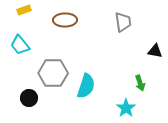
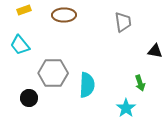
brown ellipse: moved 1 px left, 5 px up
cyan semicircle: moved 1 px right, 1 px up; rotated 15 degrees counterclockwise
